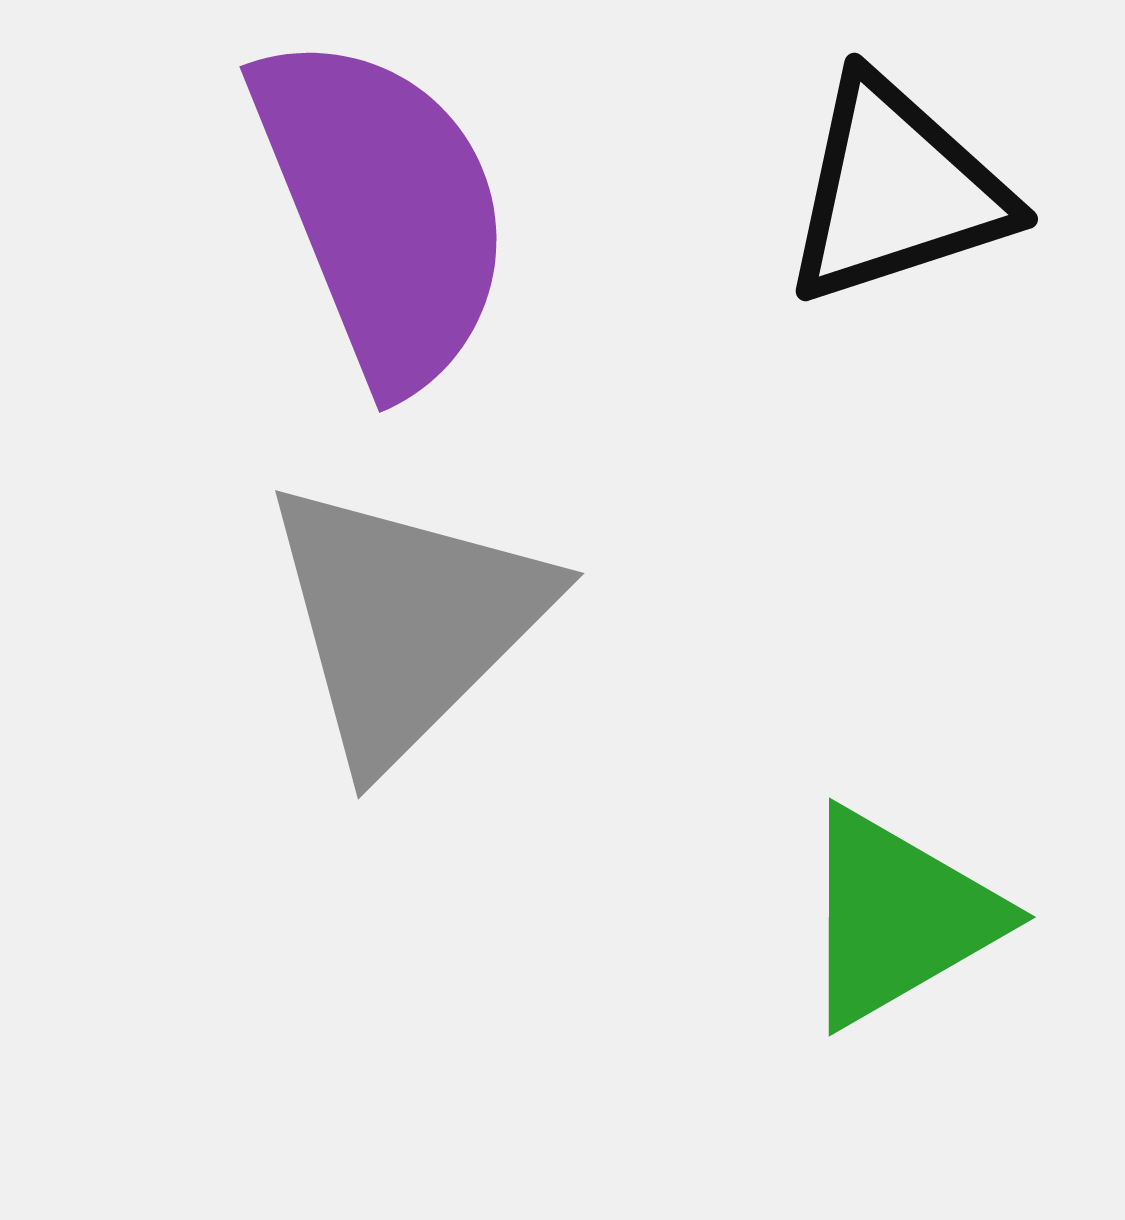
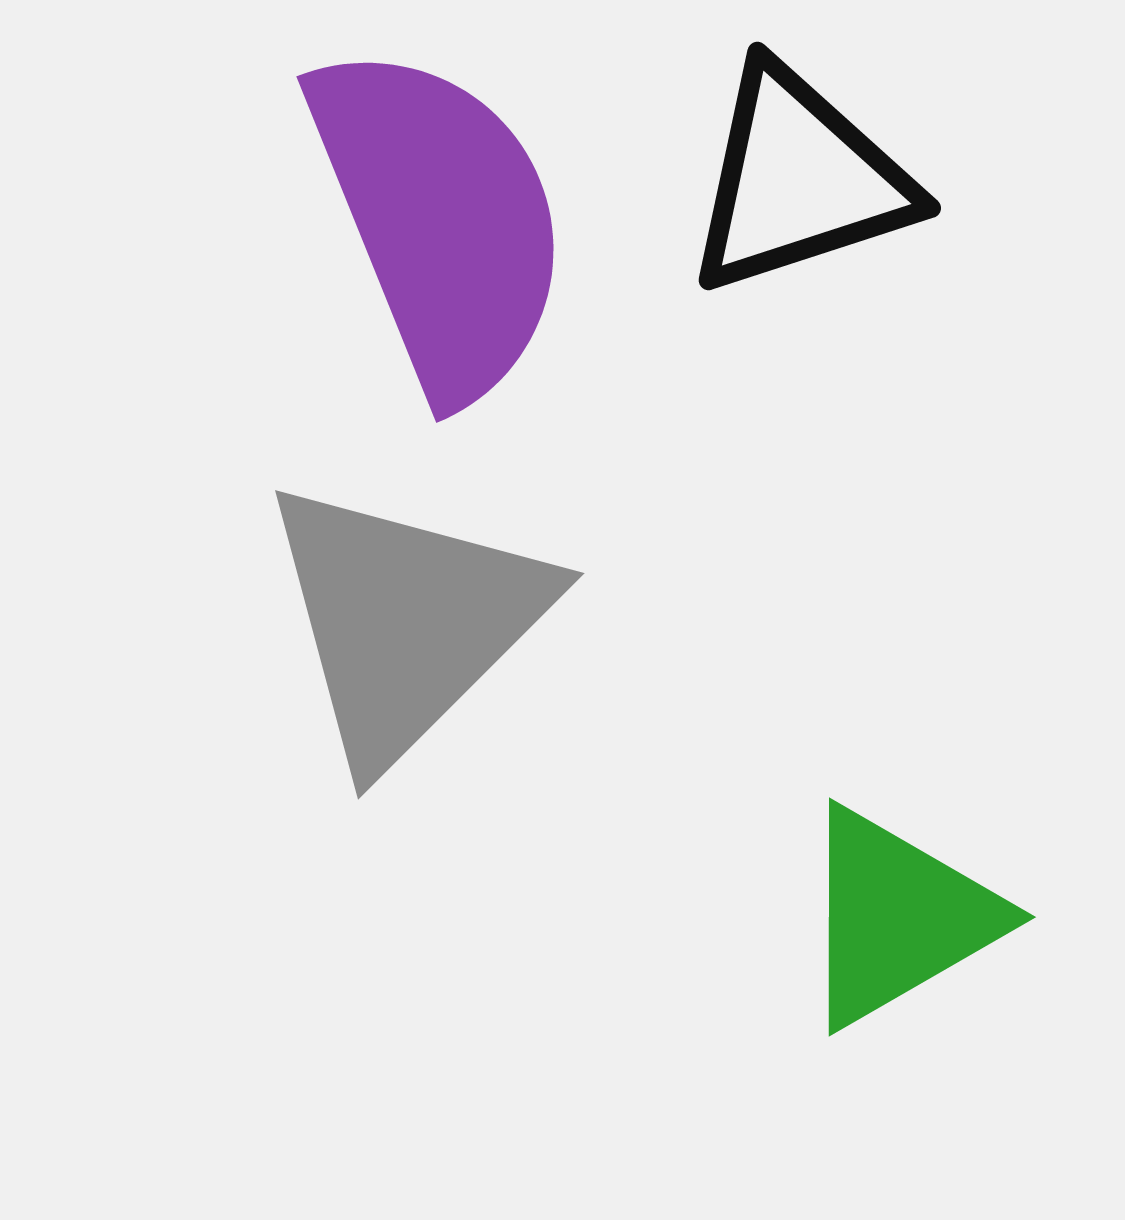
black triangle: moved 97 px left, 11 px up
purple semicircle: moved 57 px right, 10 px down
